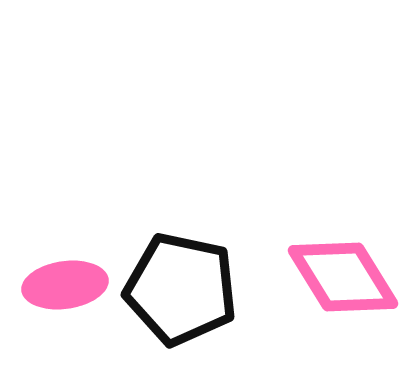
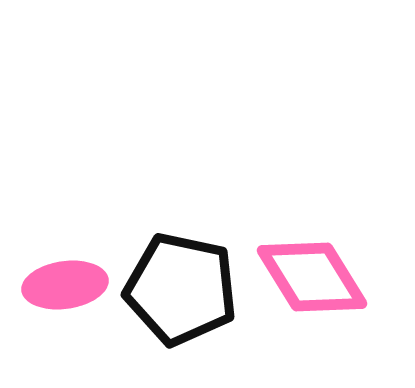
pink diamond: moved 31 px left
